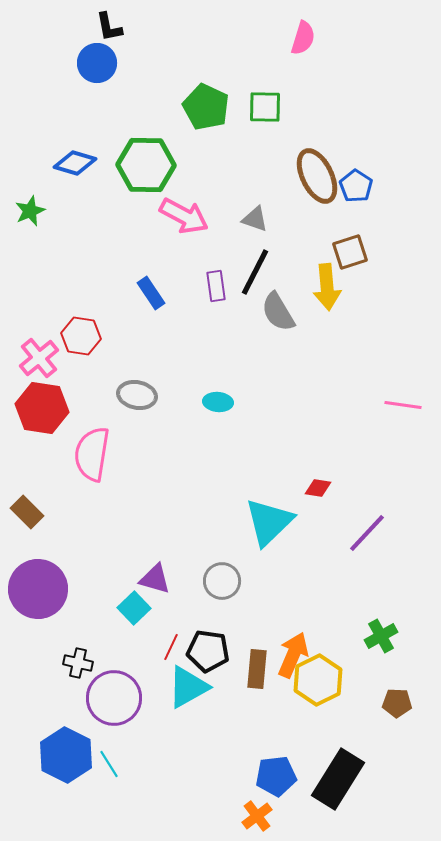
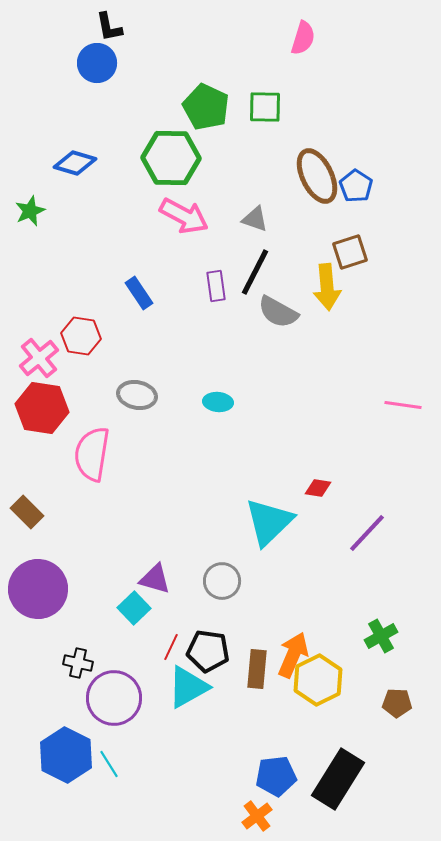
green hexagon at (146, 165): moved 25 px right, 7 px up
blue rectangle at (151, 293): moved 12 px left
gray semicircle at (278, 312): rotated 30 degrees counterclockwise
